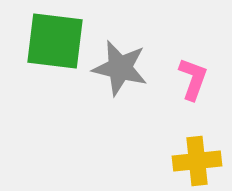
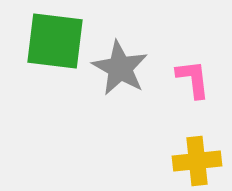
gray star: rotated 16 degrees clockwise
pink L-shape: rotated 27 degrees counterclockwise
